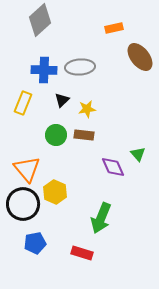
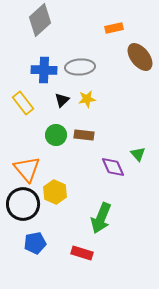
yellow rectangle: rotated 60 degrees counterclockwise
yellow star: moved 10 px up
